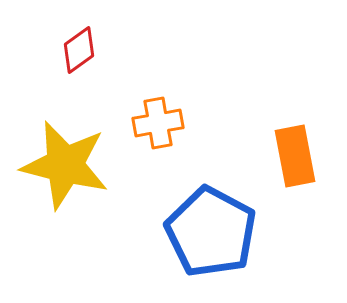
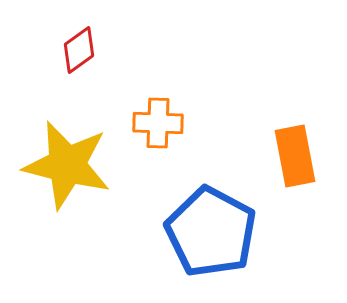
orange cross: rotated 12 degrees clockwise
yellow star: moved 2 px right
